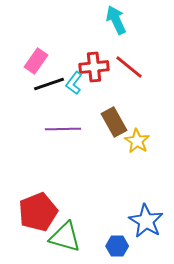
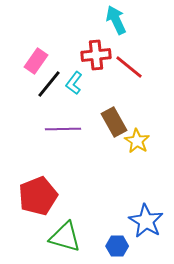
red cross: moved 2 px right, 12 px up
black line: rotated 32 degrees counterclockwise
red pentagon: moved 16 px up
